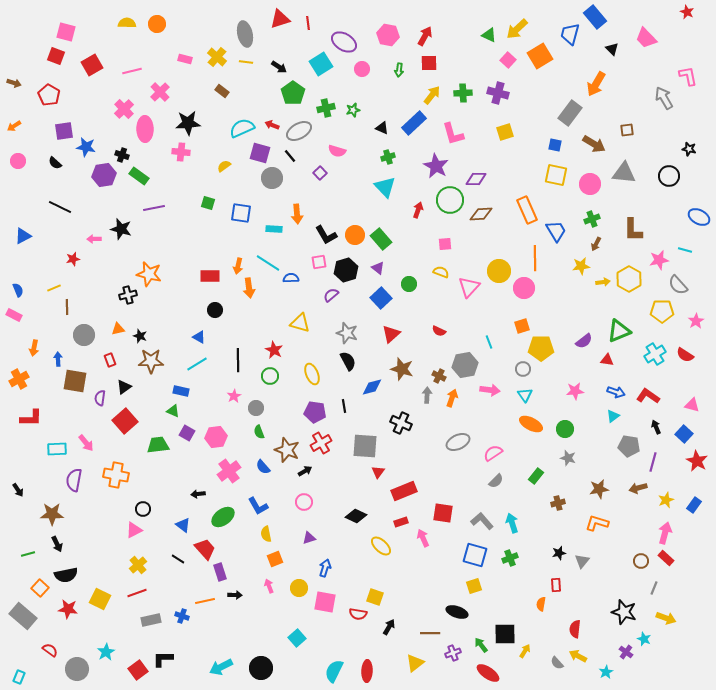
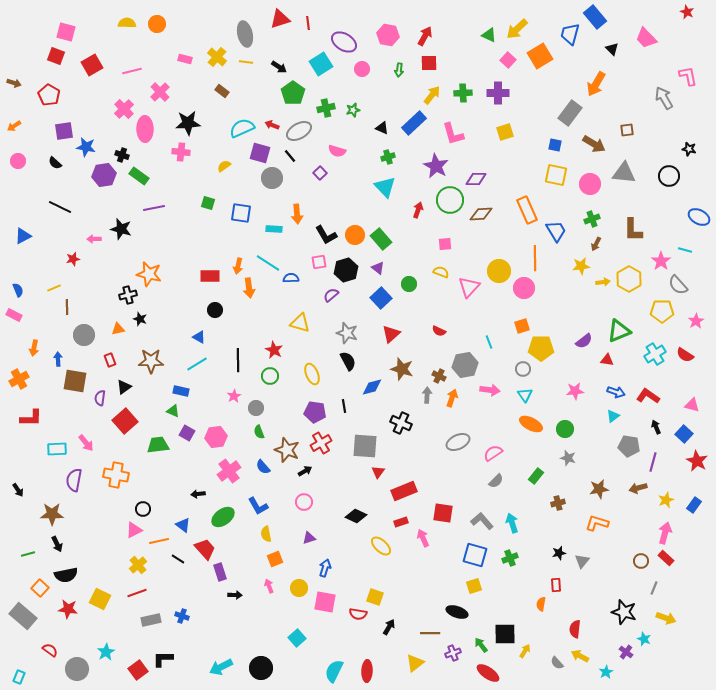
purple cross at (498, 93): rotated 15 degrees counterclockwise
pink star at (659, 260): moved 2 px right, 1 px down; rotated 24 degrees counterclockwise
black star at (140, 336): moved 17 px up
orange line at (205, 601): moved 46 px left, 60 px up
yellow arrow at (578, 656): moved 2 px right
